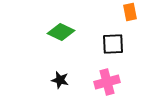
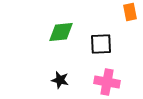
green diamond: rotated 32 degrees counterclockwise
black square: moved 12 px left
pink cross: rotated 25 degrees clockwise
